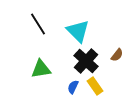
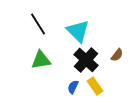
black cross: moved 1 px up
green triangle: moved 9 px up
